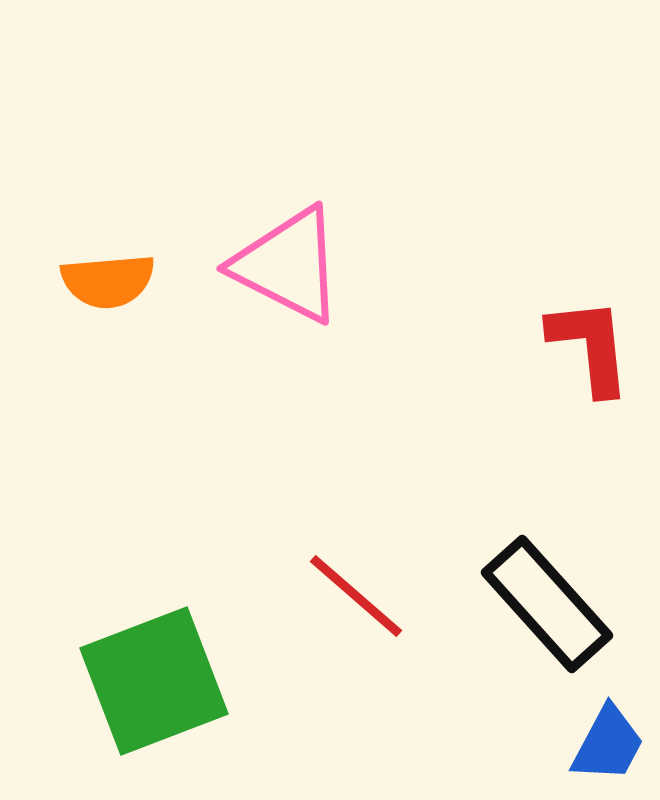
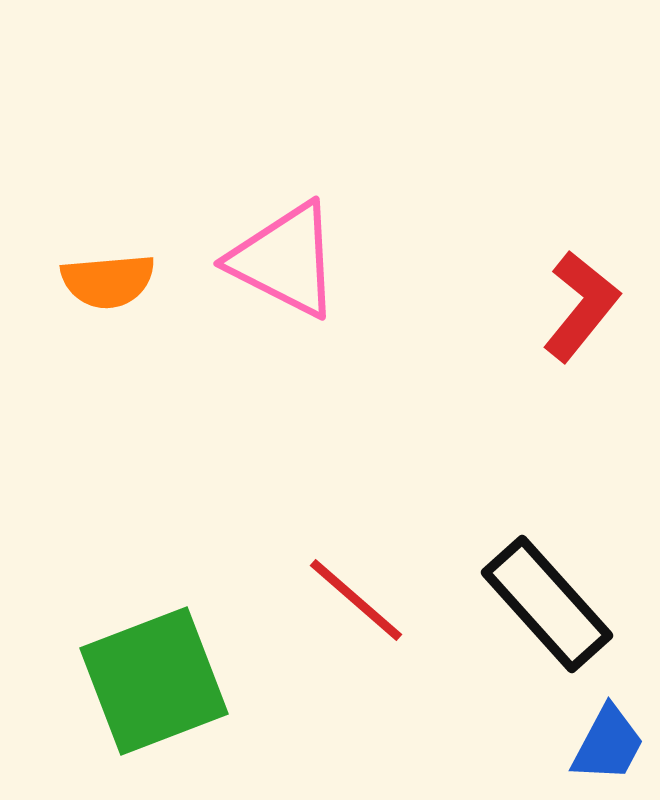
pink triangle: moved 3 px left, 5 px up
red L-shape: moved 9 px left, 40 px up; rotated 45 degrees clockwise
red line: moved 4 px down
